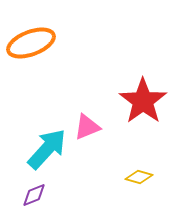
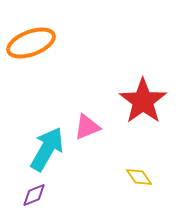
cyan arrow: rotated 12 degrees counterclockwise
yellow diamond: rotated 40 degrees clockwise
